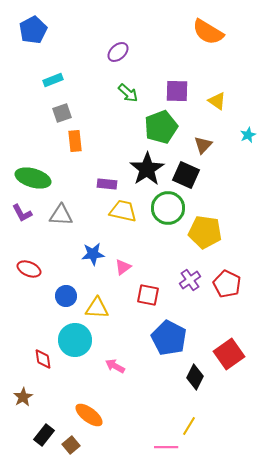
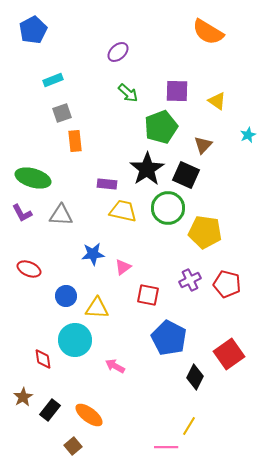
purple cross at (190, 280): rotated 10 degrees clockwise
red pentagon at (227, 284): rotated 12 degrees counterclockwise
black rectangle at (44, 435): moved 6 px right, 25 px up
brown square at (71, 445): moved 2 px right, 1 px down
